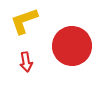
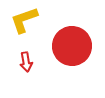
yellow L-shape: moved 1 px up
